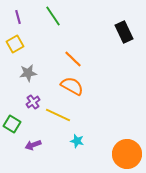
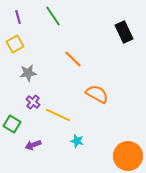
orange semicircle: moved 25 px right, 8 px down
purple cross: rotated 16 degrees counterclockwise
orange circle: moved 1 px right, 2 px down
